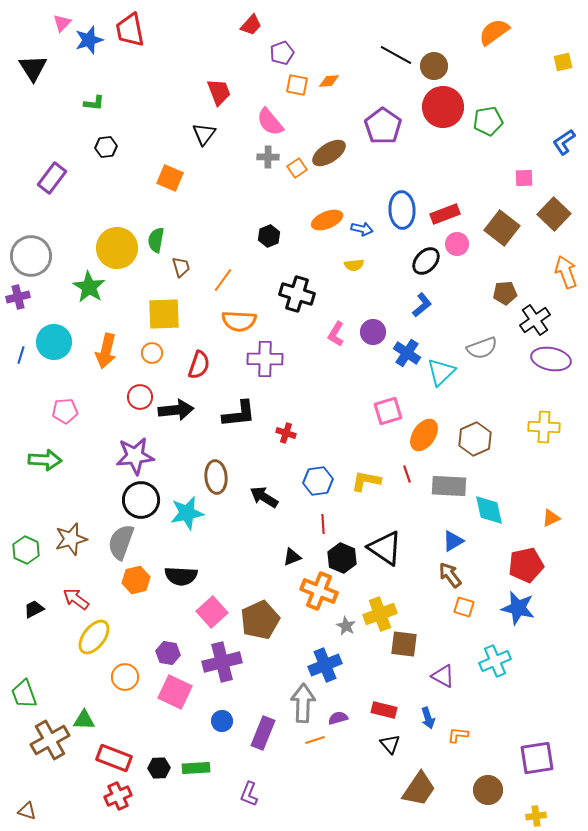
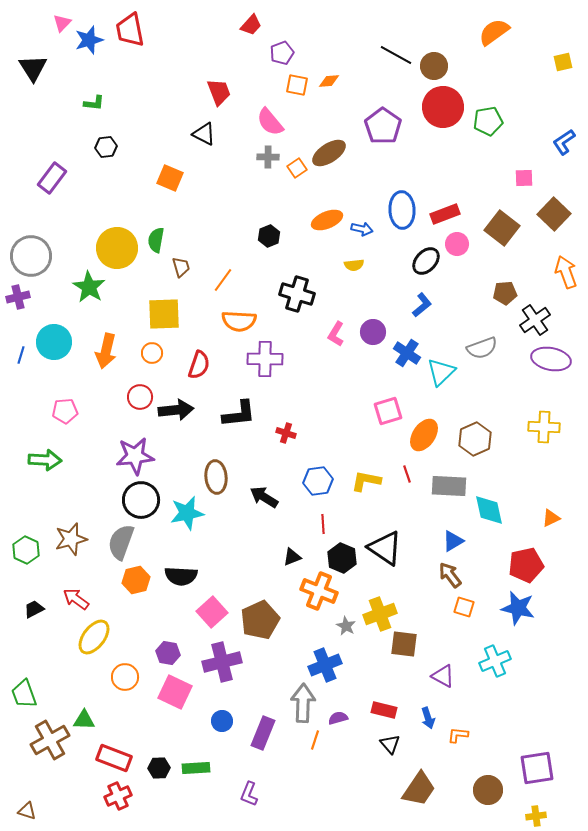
black triangle at (204, 134): rotated 40 degrees counterclockwise
orange line at (315, 740): rotated 54 degrees counterclockwise
purple square at (537, 758): moved 10 px down
